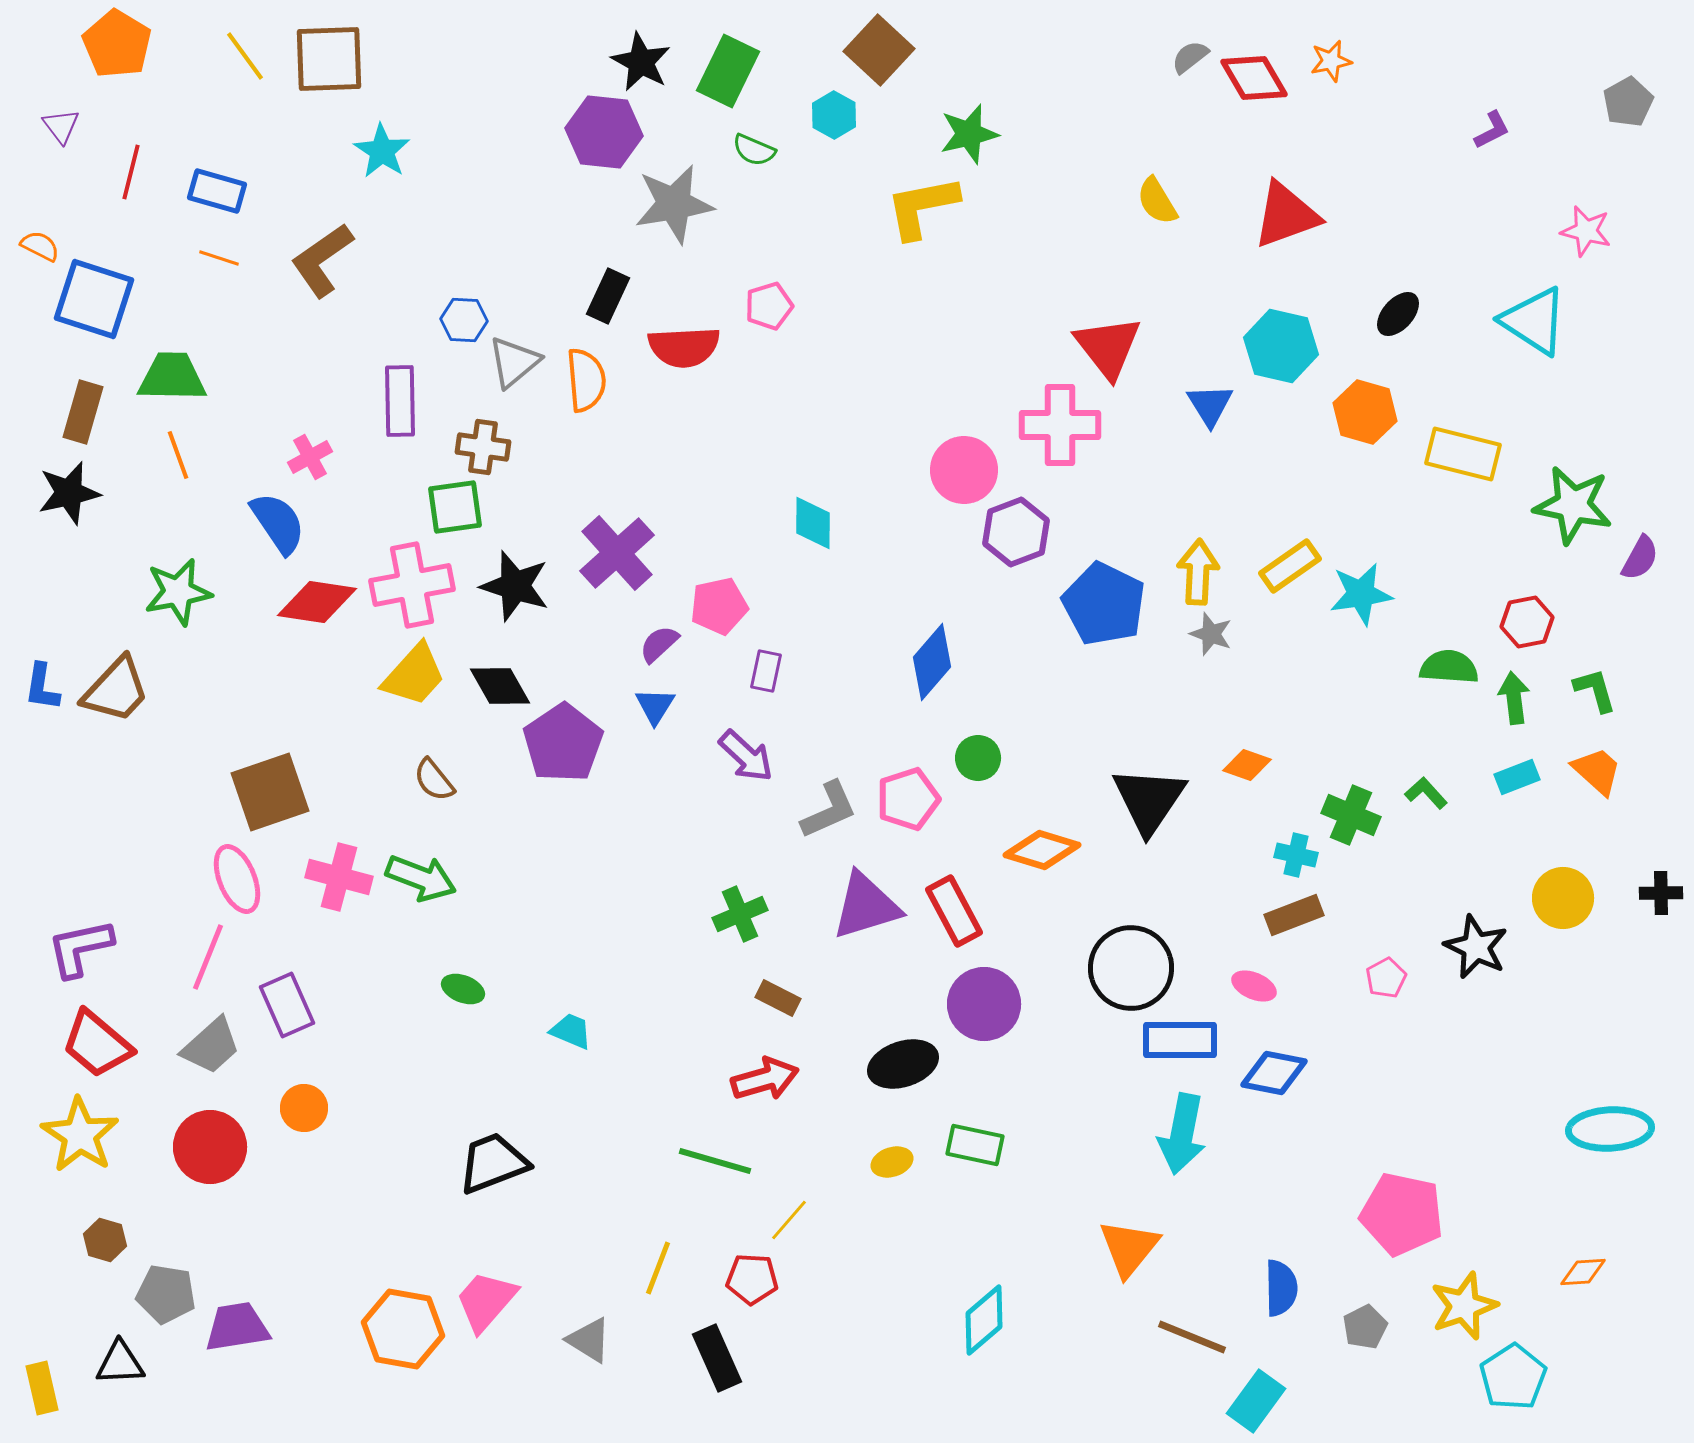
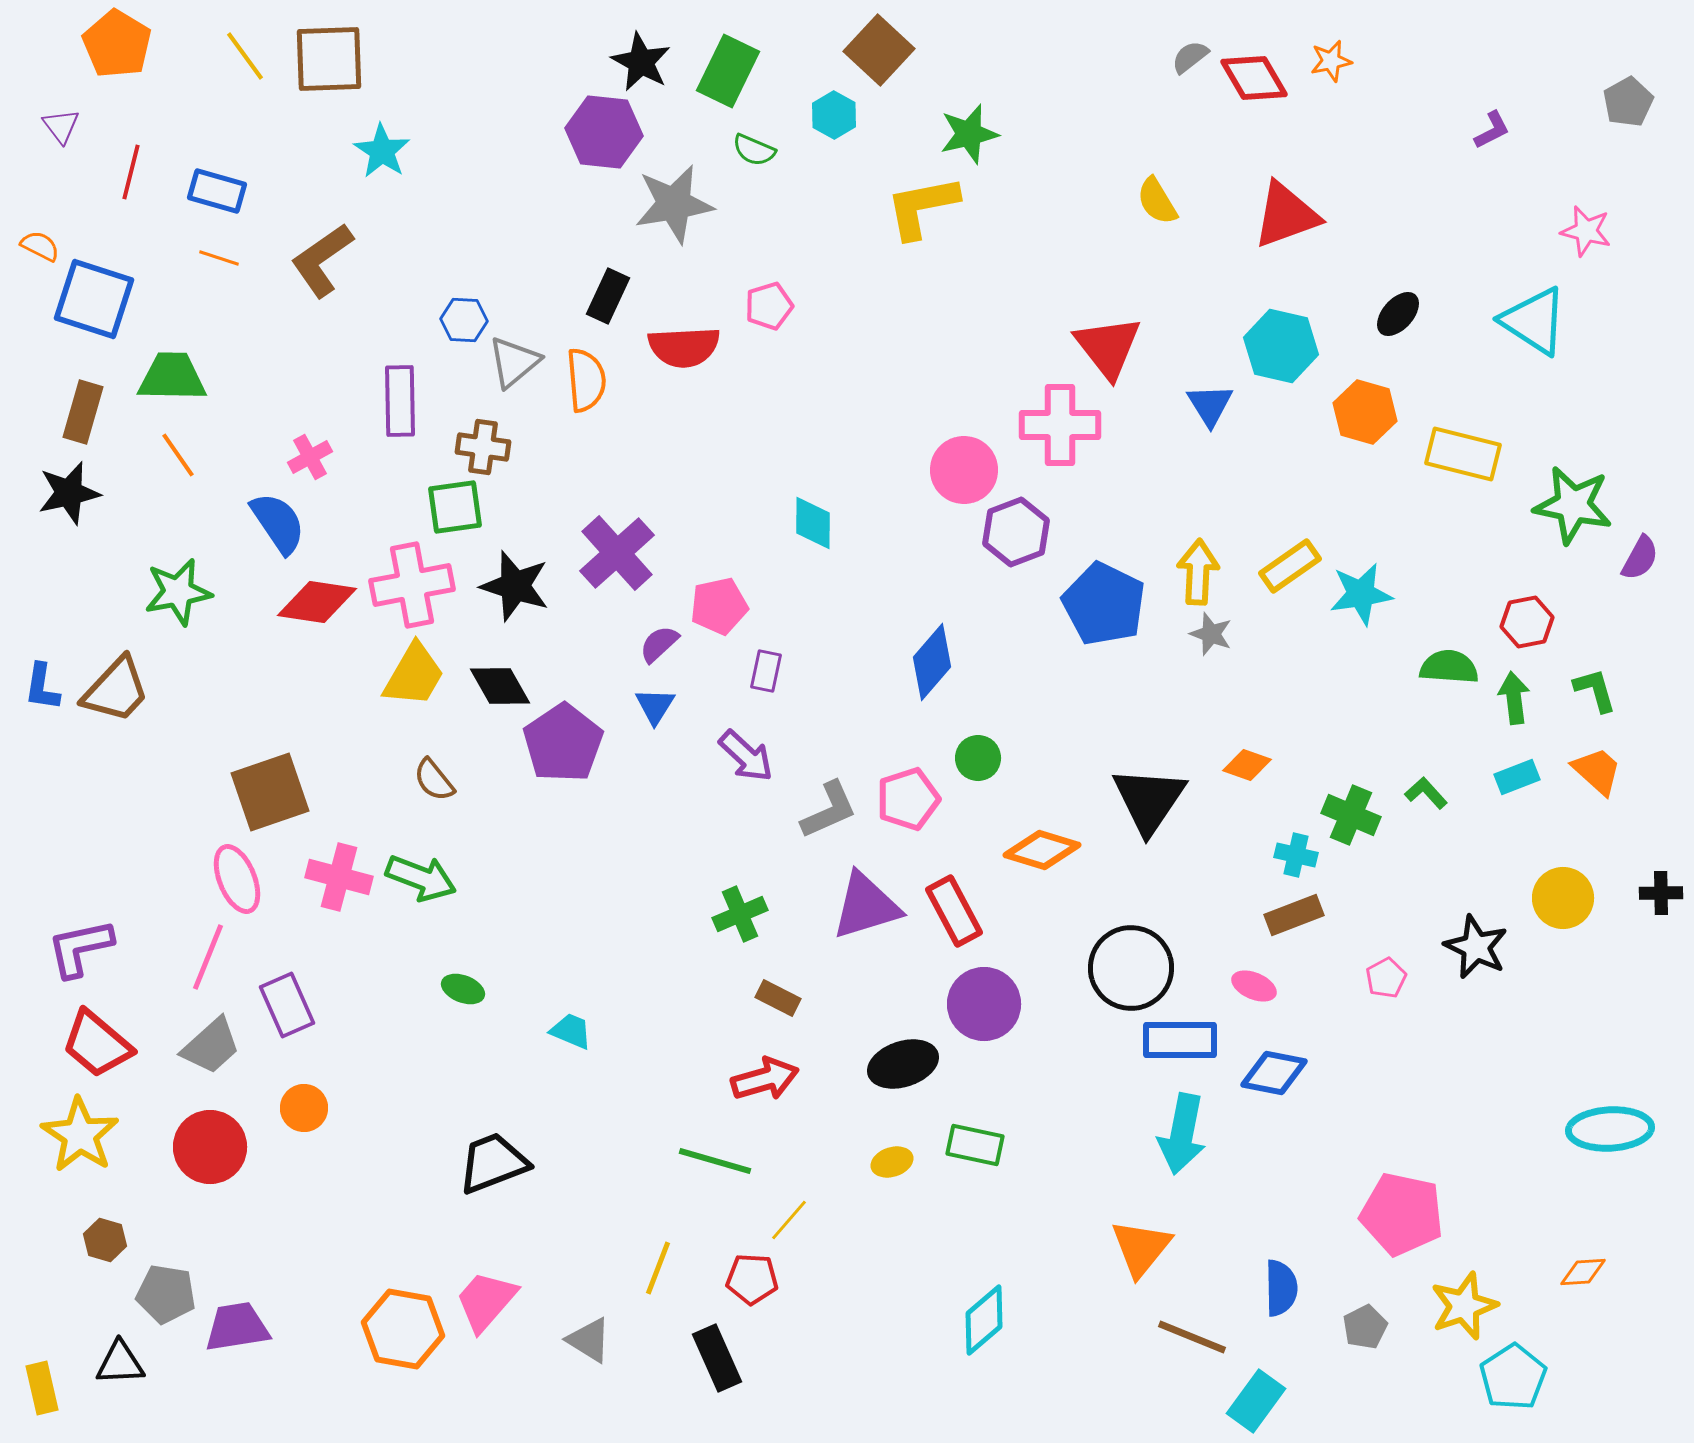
orange line at (178, 455): rotated 15 degrees counterclockwise
yellow trapezoid at (414, 675): rotated 12 degrees counterclockwise
orange triangle at (1129, 1248): moved 12 px right
